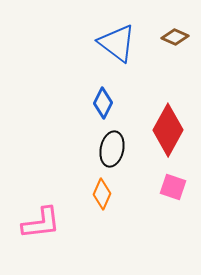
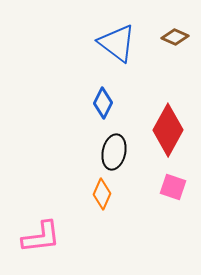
black ellipse: moved 2 px right, 3 px down
pink L-shape: moved 14 px down
